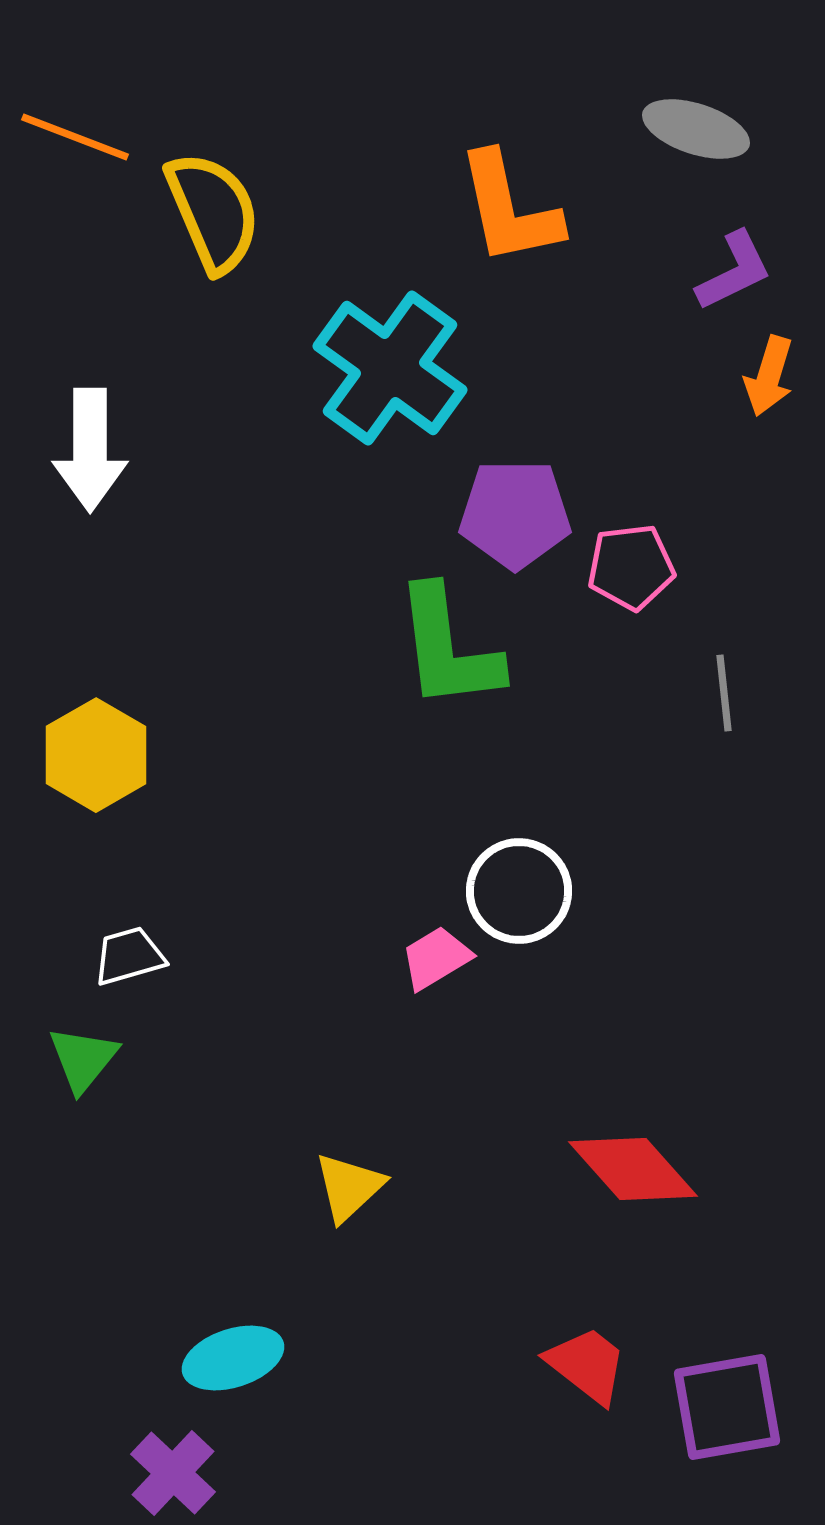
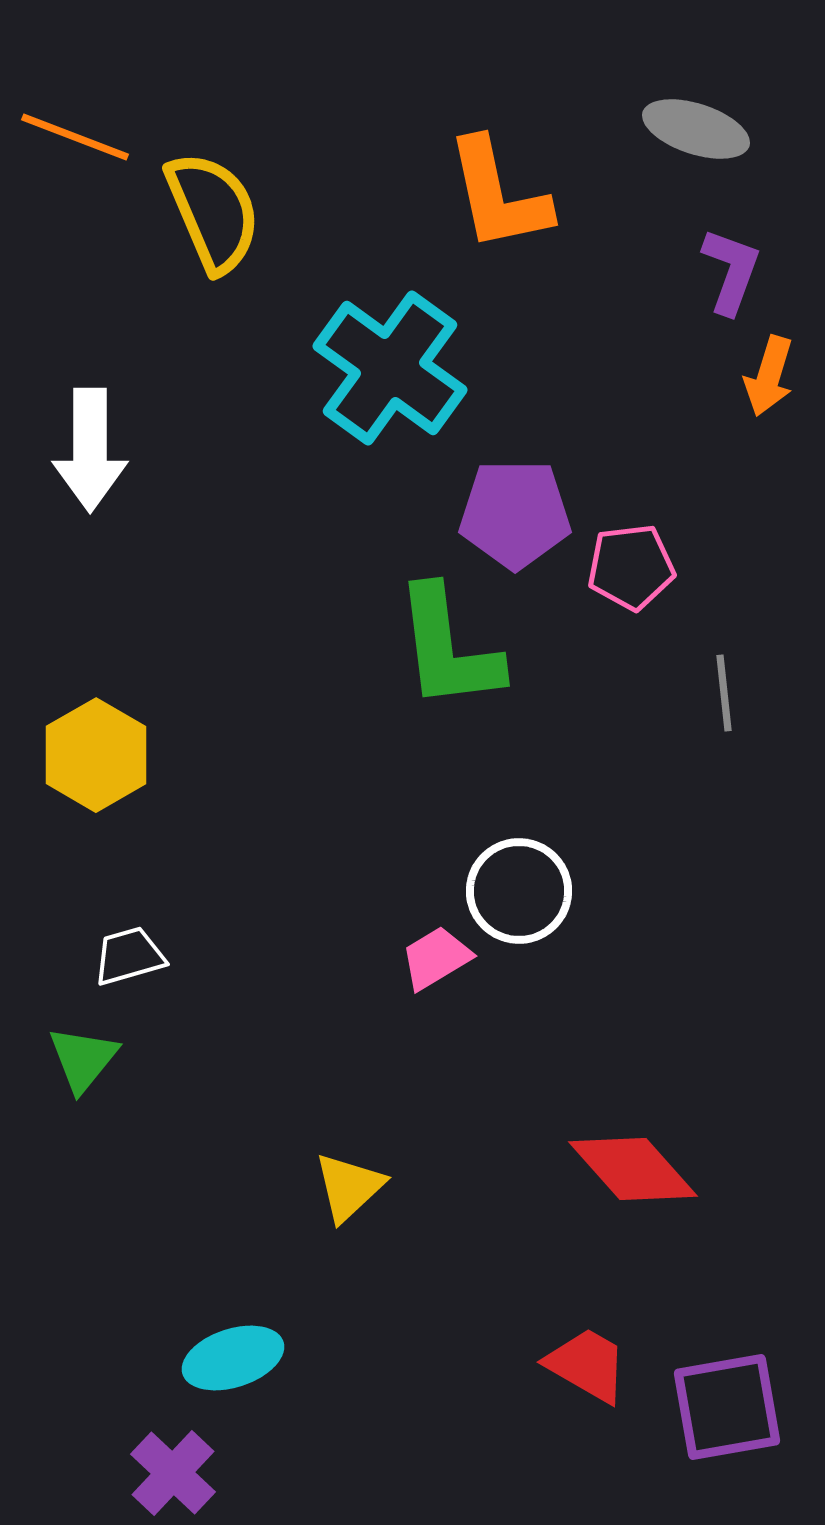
orange L-shape: moved 11 px left, 14 px up
purple L-shape: moved 3 px left; rotated 44 degrees counterclockwise
red trapezoid: rotated 8 degrees counterclockwise
